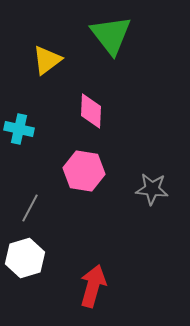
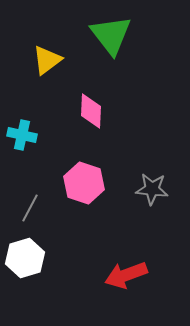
cyan cross: moved 3 px right, 6 px down
pink hexagon: moved 12 px down; rotated 9 degrees clockwise
red arrow: moved 33 px right, 11 px up; rotated 126 degrees counterclockwise
